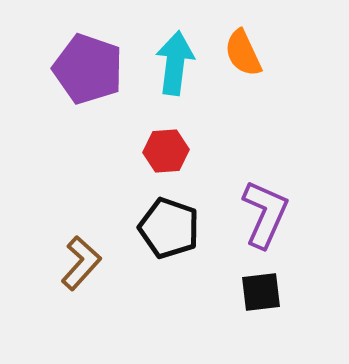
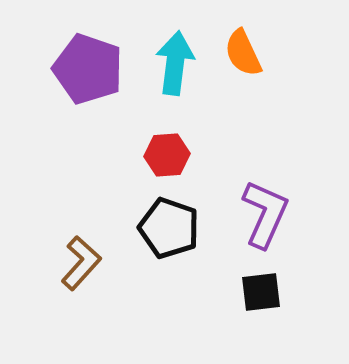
red hexagon: moved 1 px right, 4 px down
